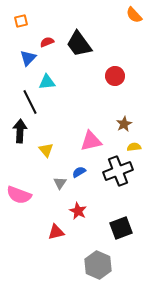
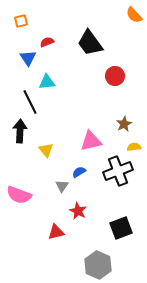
black trapezoid: moved 11 px right, 1 px up
blue triangle: rotated 18 degrees counterclockwise
gray triangle: moved 2 px right, 3 px down
